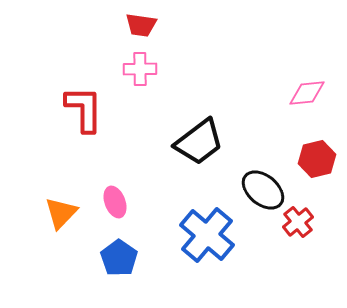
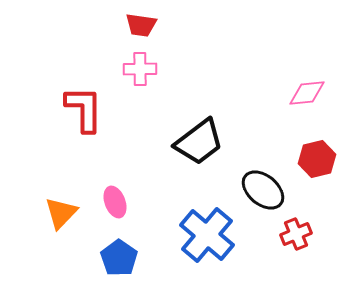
red cross: moved 2 px left, 12 px down; rotated 16 degrees clockwise
